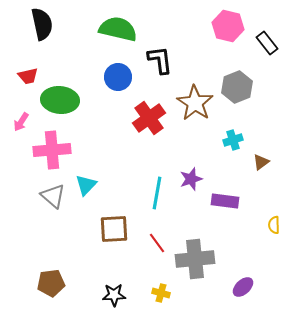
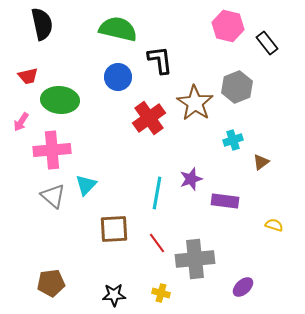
yellow semicircle: rotated 108 degrees clockwise
